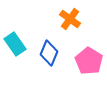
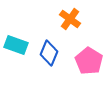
cyan rectangle: moved 1 px right, 1 px down; rotated 35 degrees counterclockwise
